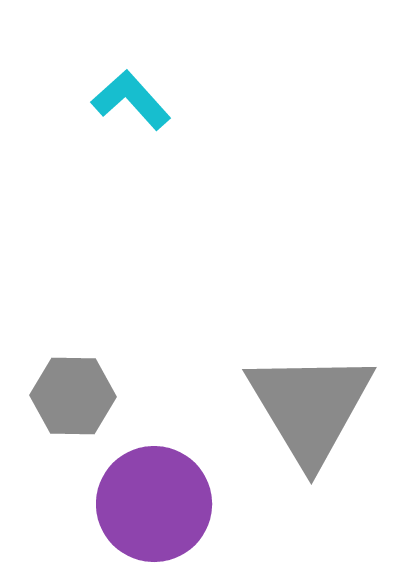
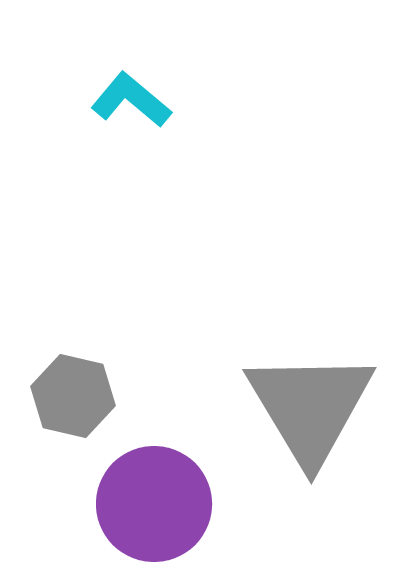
cyan L-shape: rotated 8 degrees counterclockwise
gray hexagon: rotated 12 degrees clockwise
